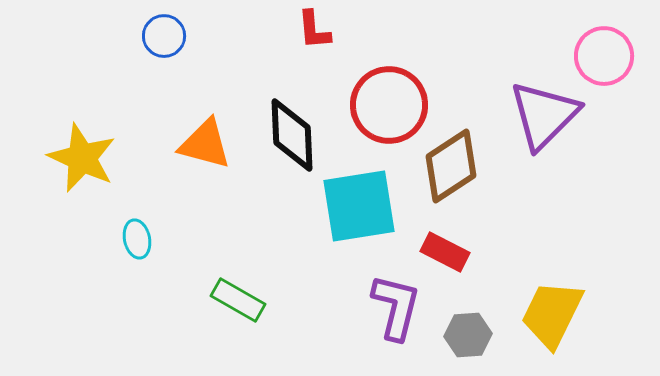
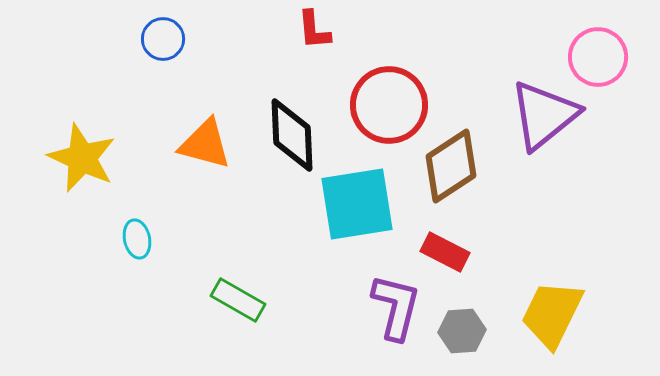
blue circle: moved 1 px left, 3 px down
pink circle: moved 6 px left, 1 px down
purple triangle: rotated 6 degrees clockwise
cyan square: moved 2 px left, 2 px up
gray hexagon: moved 6 px left, 4 px up
